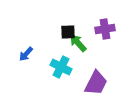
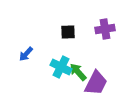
green arrow: moved 29 px down
